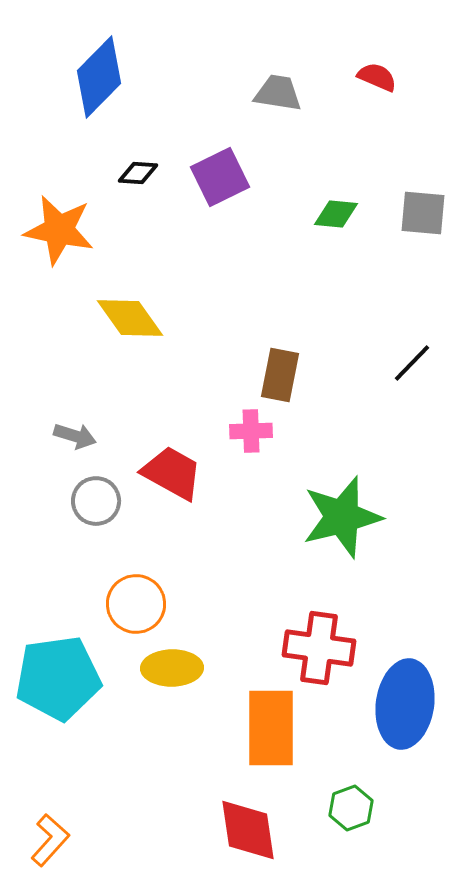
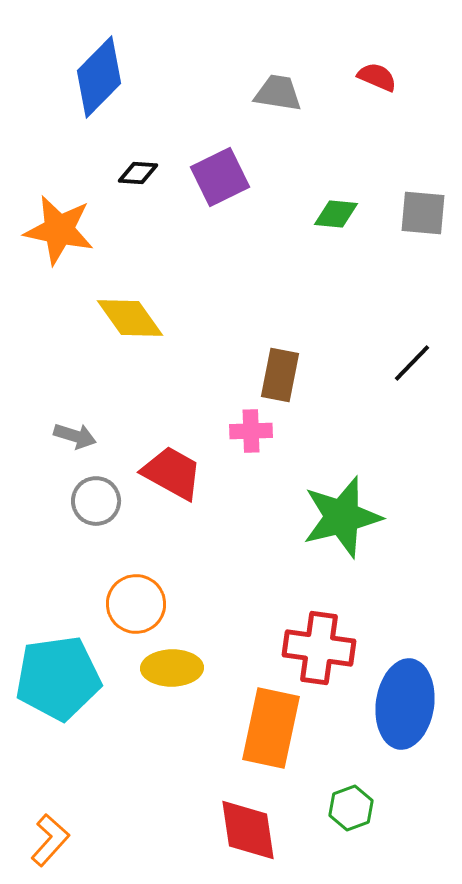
orange rectangle: rotated 12 degrees clockwise
